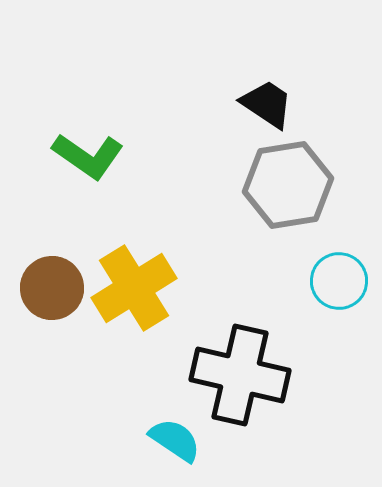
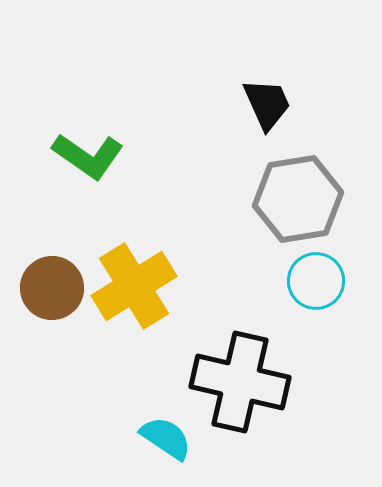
black trapezoid: rotated 32 degrees clockwise
gray hexagon: moved 10 px right, 14 px down
cyan circle: moved 23 px left
yellow cross: moved 2 px up
black cross: moved 7 px down
cyan semicircle: moved 9 px left, 2 px up
